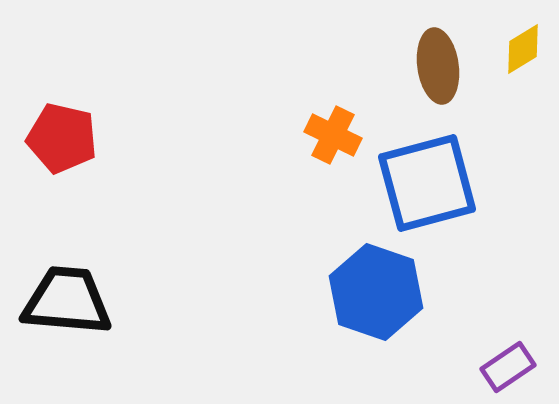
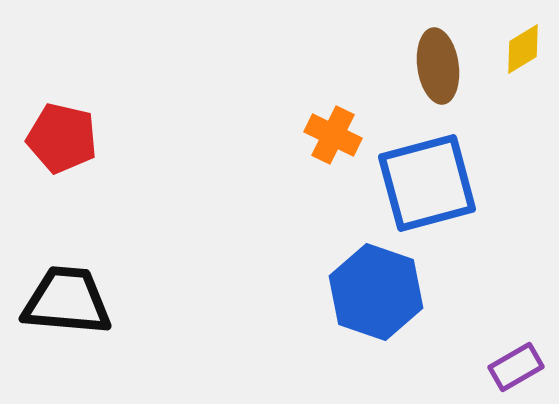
purple rectangle: moved 8 px right; rotated 4 degrees clockwise
